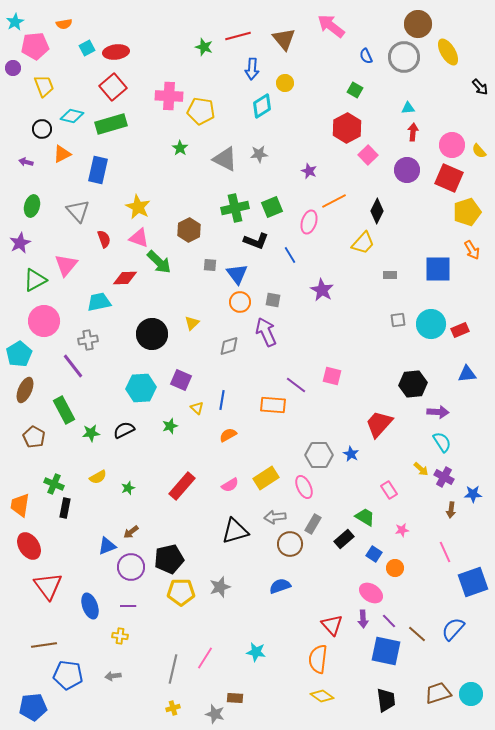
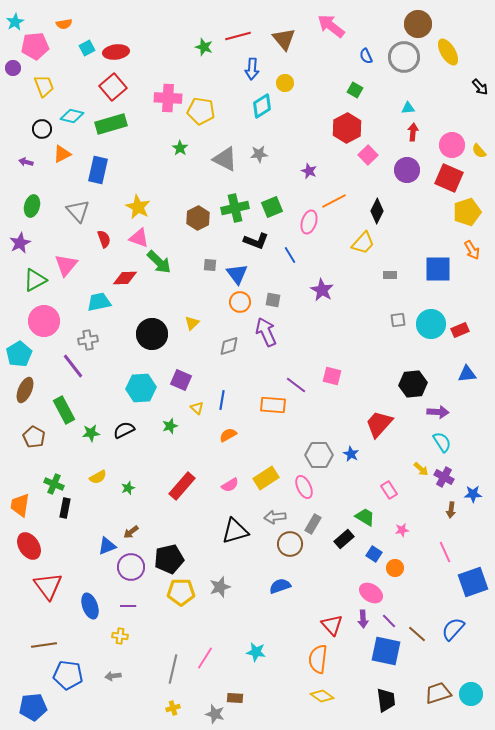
pink cross at (169, 96): moved 1 px left, 2 px down
brown hexagon at (189, 230): moved 9 px right, 12 px up
